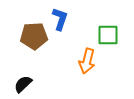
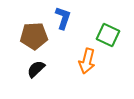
blue L-shape: moved 3 px right, 1 px up
green square: rotated 25 degrees clockwise
black semicircle: moved 13 px right, 15 px up
